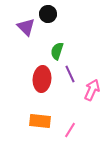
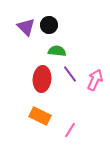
black circle: moved 1 px right, 11 px down
green semicircle: rotated 78 degrees clockwise
purple line: rotated 12 degrees counterclockwise
pink arrow: moved 3 px right, 10 px up
orange rectangle: moved 5 px up; rotated 20 degrees clockwise
